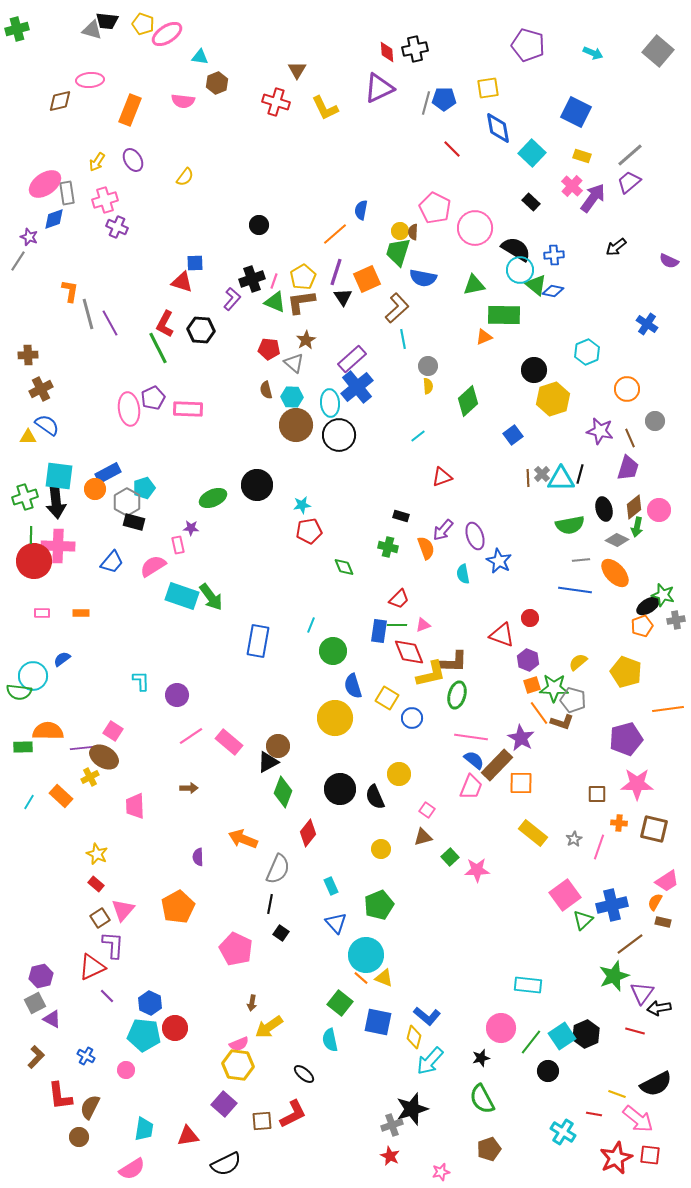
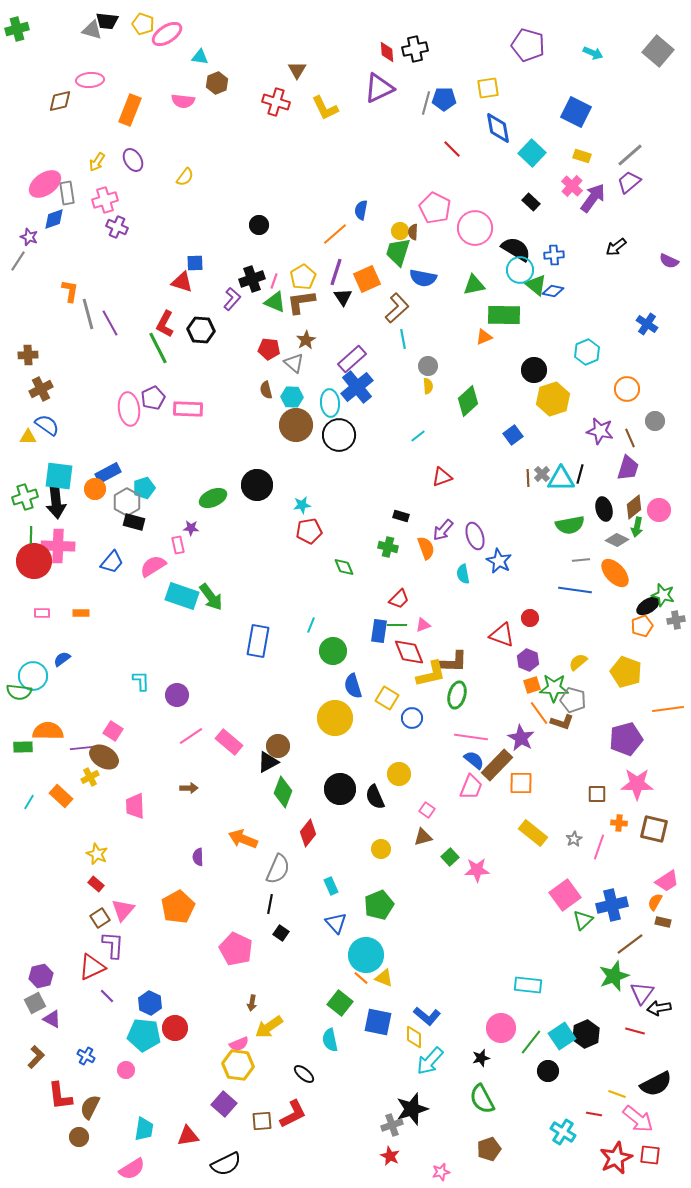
yellow diamond at (414, 1037): rotated 15 degrees counterclockwise
